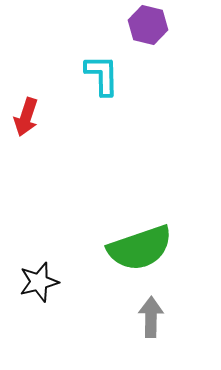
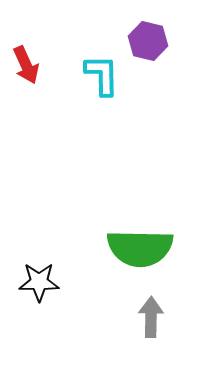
purple hexagon: moved 16 px down
red arrow: moved 52 px up; rotated 42 degrees counterclockwise
green semicircle: rotated 20 degrees clockwise
black star: rotated 15 degrees clockwise
